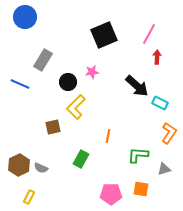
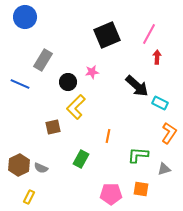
black square: moved 3 px right
